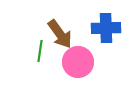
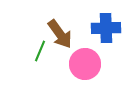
green line: rotated 15 degrees clockwise
pink circle: moved 7 px right, 2 px down
